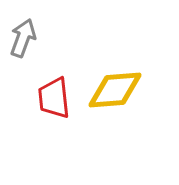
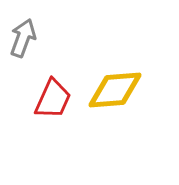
red trapezoid: moved 1 px left, 1 px down; rotated 150 degrees counterclockwise
